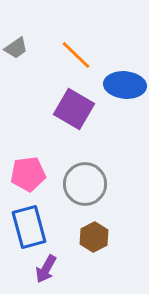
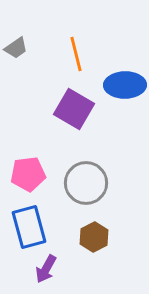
orange line: moved 1 px up; rotated 32 degrees clockwise
blue ellipse: rotated 6 degrees counterclockwise
gray circle: moved 1 px right, 1 px up
